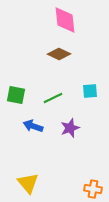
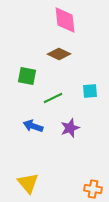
green square: moved 11 px right, 19 px up
